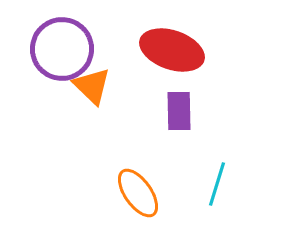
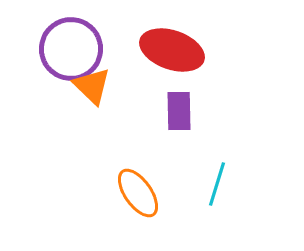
purple circle: moved 9 px right
